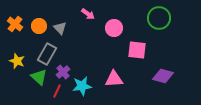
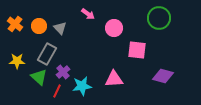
yellow star: rotated 21 degrees counterclockwise
